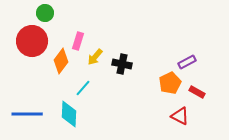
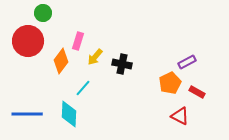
green circle: moved 2 px left
red circle: moved 4 px left
